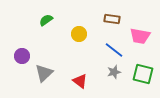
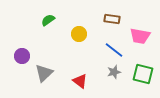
green semicircle: moved 2 px right
